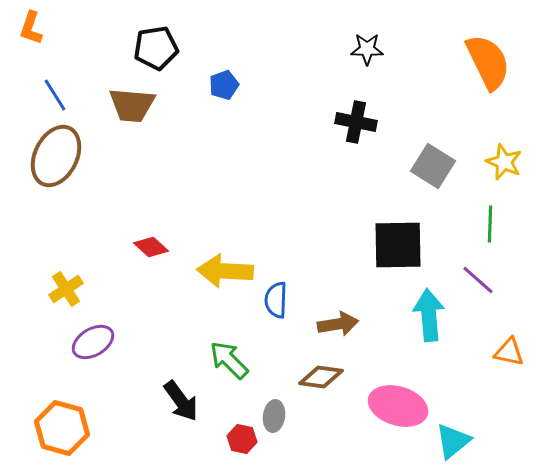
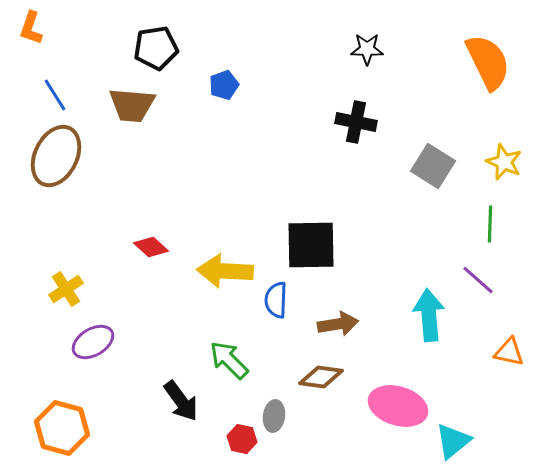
black square: moved 87 px left
